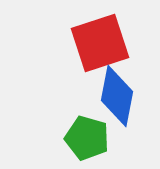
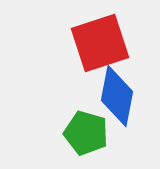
green pentagon: moved 1 px left, 5 px up
